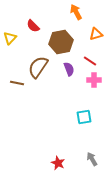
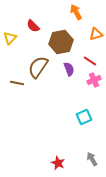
pink cross: rotated 24 degrees counterclockwise
cyan square: rotated 14 degrees counterclockwise
